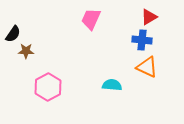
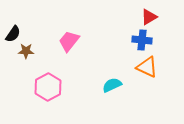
pink trapezoid: moved 22 px left, 22 px down; rotated 15 degrees clockwise
cyan semicircle: rotated 30 degrees counterclockwise
